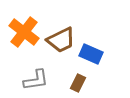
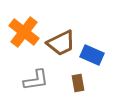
brown trapezoid: moved 3 px down
blue rectangle: moved 1 px right, 1 px down
brown rectangle: rotated 36 degrees counterclockwise
